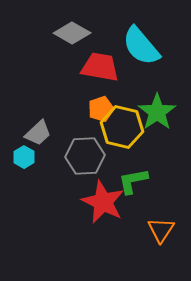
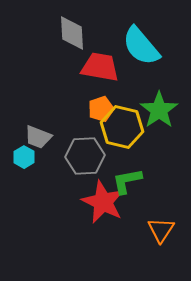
gray diamond: rotated 57 degrees clockwise
green star: moved 2 px right, 2 px up
gray trapezoid: moved 4 px down; rotated 64 degrees clockwise
green L-shape: moved 6 px left
